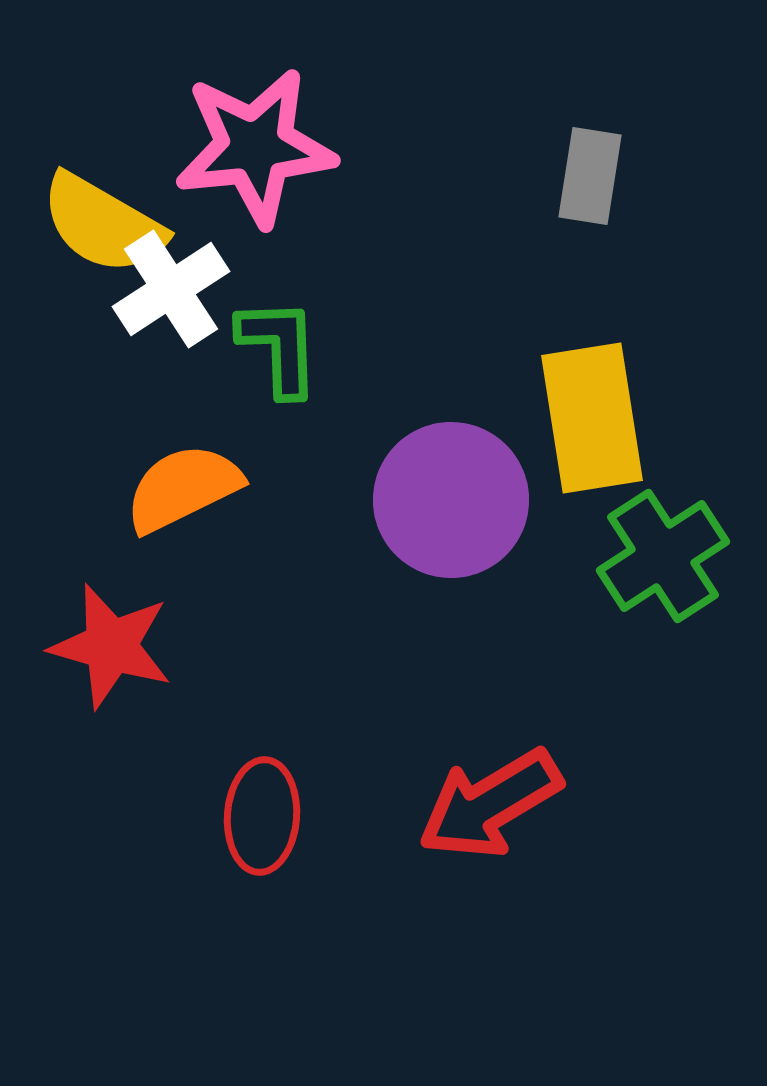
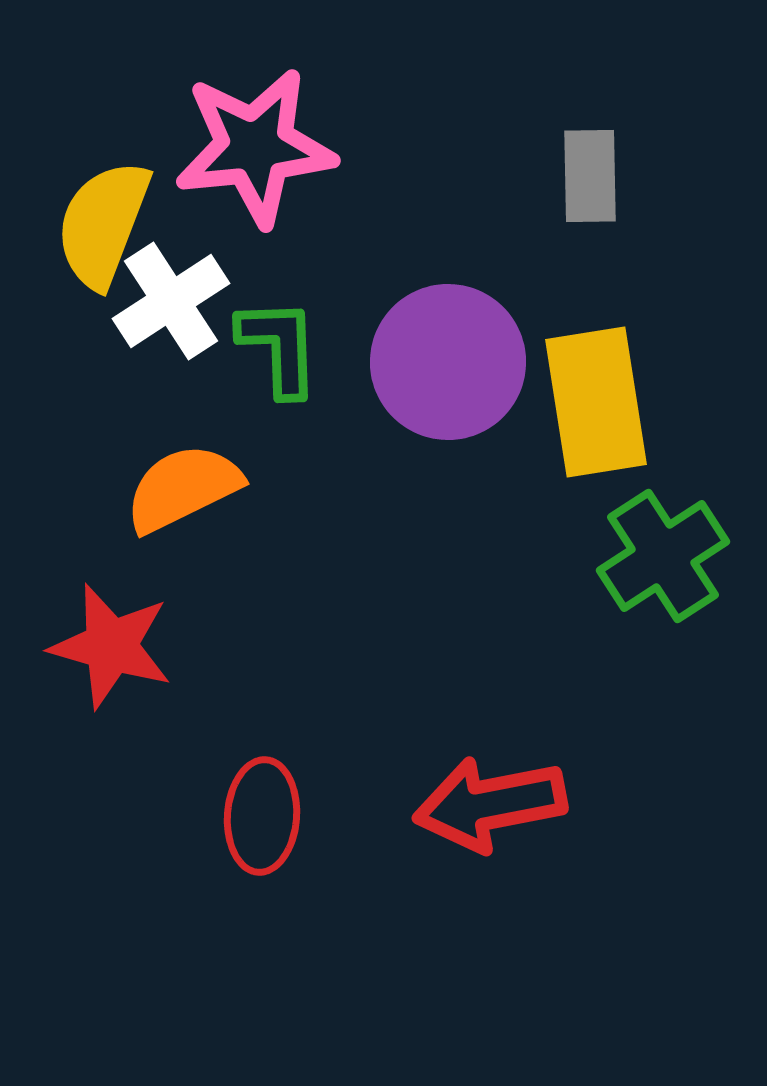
gray rectangle: rotated 10 degrees counterclockwise
yellow semicircle: rotated 81 degrees clockwise
white cross: moved 12 px down
yellow rectangle: moved 4 px right, 16 px up
purple circle: moved 3 px left, 138 px up
red arrow: rotated 20 degrees clockwise
